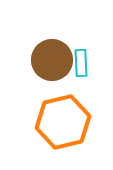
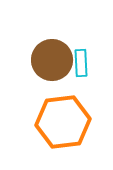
orange hexagon: rotated 6 degrees clockwise
